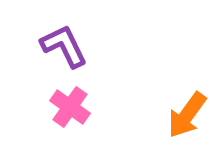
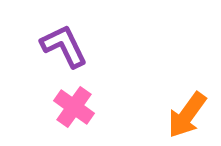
pink cross: moved 4 px right
